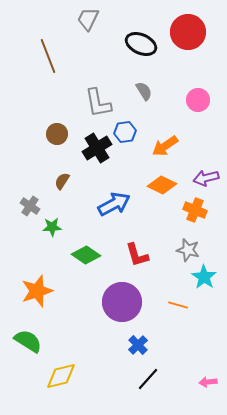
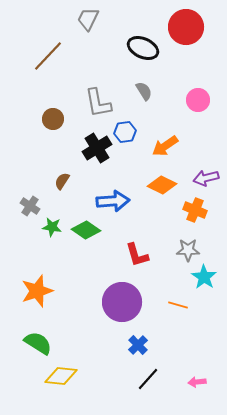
red circle: moved 2 px left, 5 px up
black ellipse: moved 2 px right, 4 px down
brown line: rotated 64 degrees clockwise
brown circle: moved 4 px left, 15 px up
blue arrow: moved 1 px left, 3 px up; rotated 24 degrees clockwise
green star: rotated 12 degrees clockwise
gray star: rotated 15 degrees counterclockwise
green diamond: moved 25 px up
green semicircle: moved 10 px right, 2 px down
yellow diamond: rotated 20 degrees clockwise
pink arrow: moved 11 px left
